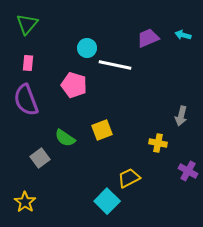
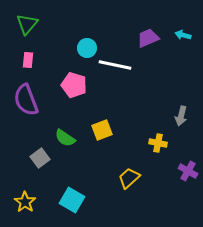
pink rectangle: moved 3 px up
yellow trapezoid: rotated 15 degrees counterclockwise
cyan square: moved 35 px left, 1 px up; rotated 15 degrees counterclockwise
